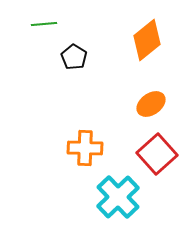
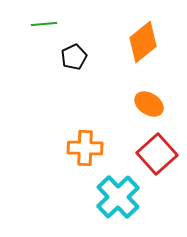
orange diamond: moved 4 px left, 2 px down
black pentagon: rotated 15 degrees clockwise
orange ellipse: moved 2 px left; rotated 68 degrees clockwise
